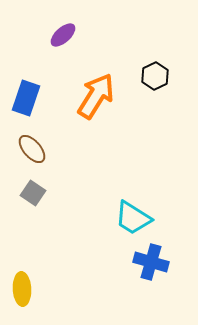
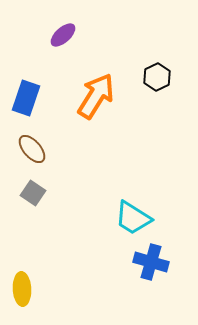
black hexagon: moved 2 px right, 1 px down
